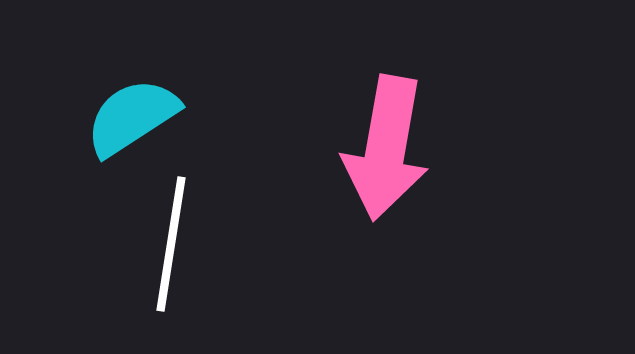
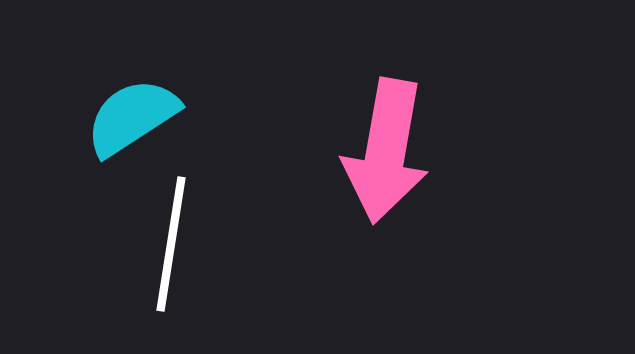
pink arrow: moved 3 px down
